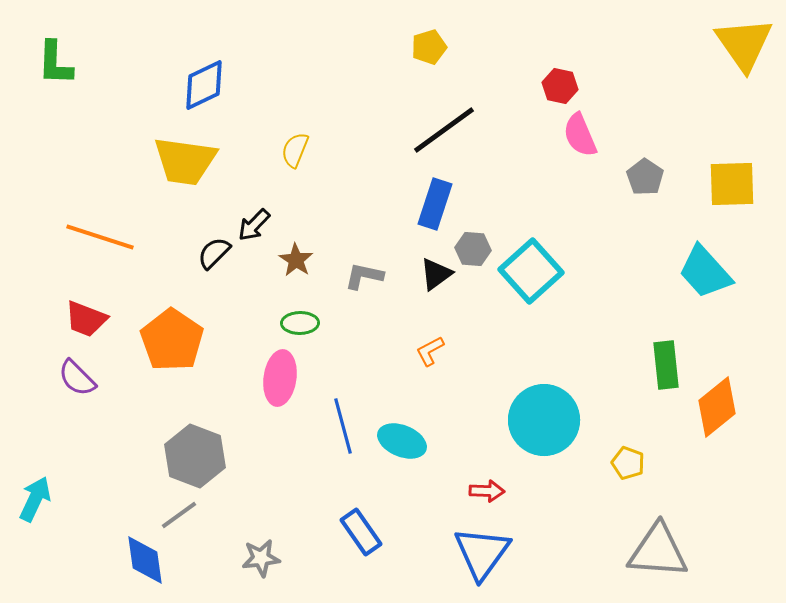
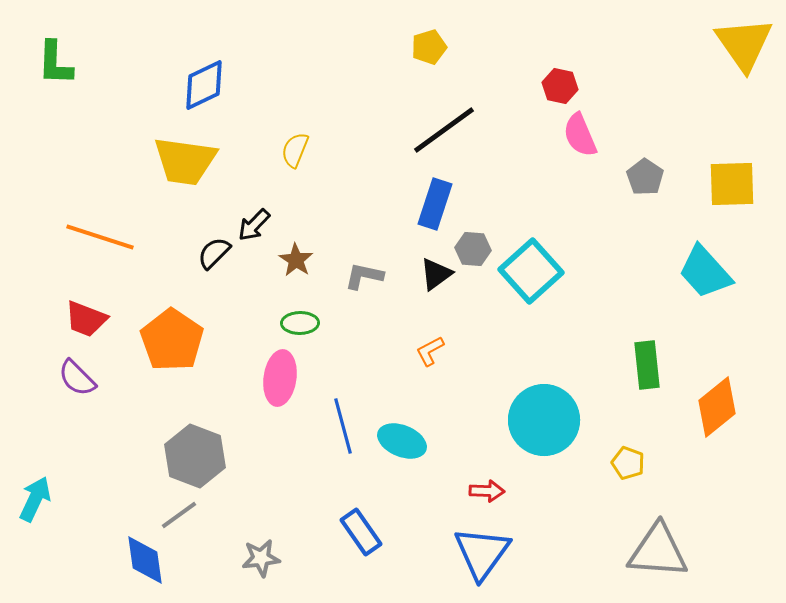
green rectangle at (666, 365): moved 19 px left
